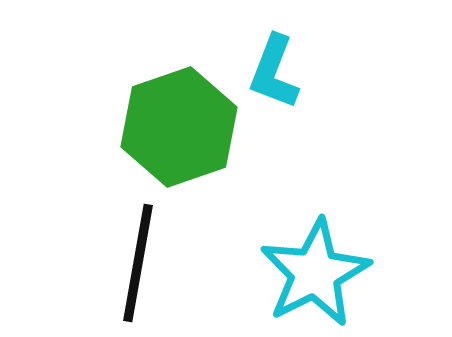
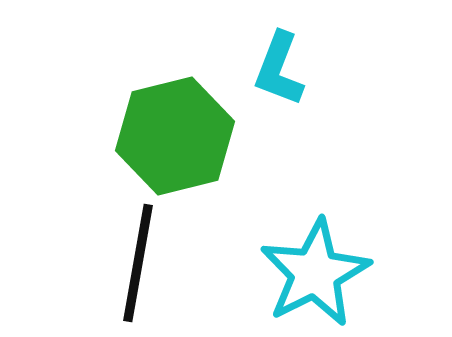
cyan L-shape: moved 5 px right, 3 px up
green hexagon: moved 4 px left, 9 px down; rotated 5 degrees clockwise
